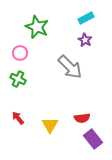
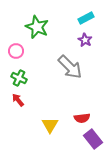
pink circle: moved 4 px left, 2 px up
green cross: moved 1 px right, 1 px up
red arrow: moved 18 px up
